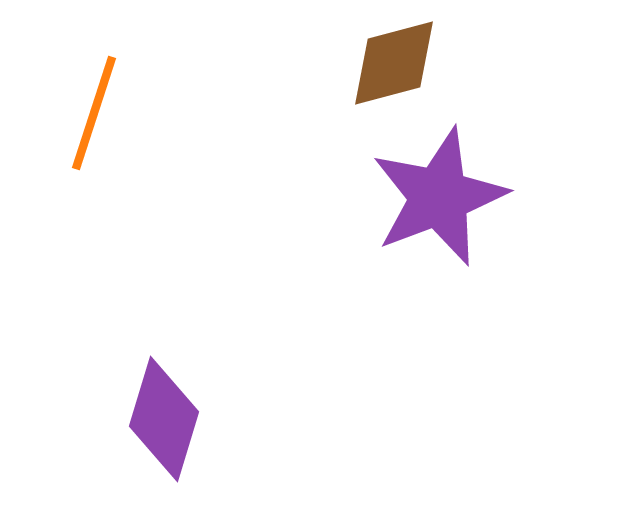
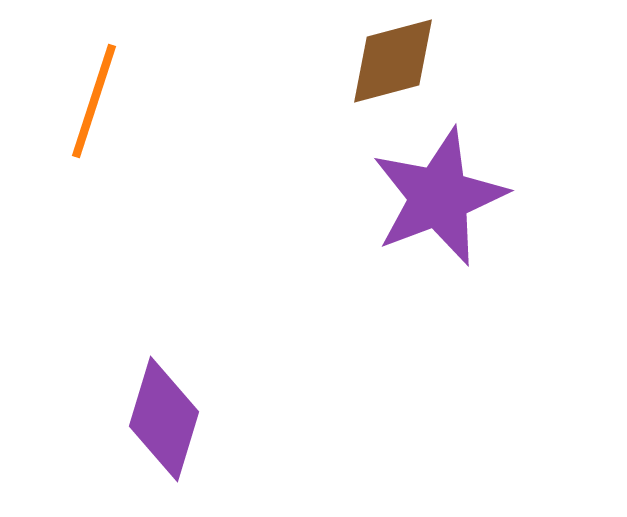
brown diamond: moved 1 px left, 2 px up
orange line: moved 12 px up
